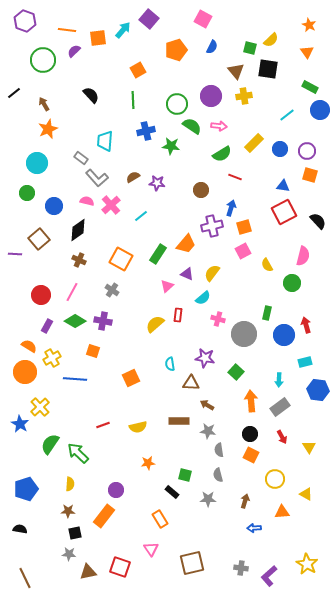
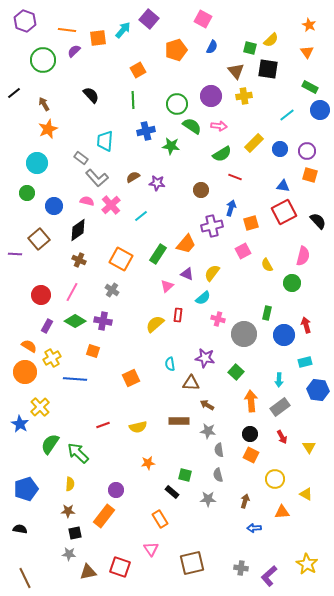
orange square at (244, 227): moved 7 px right, 4 px up
